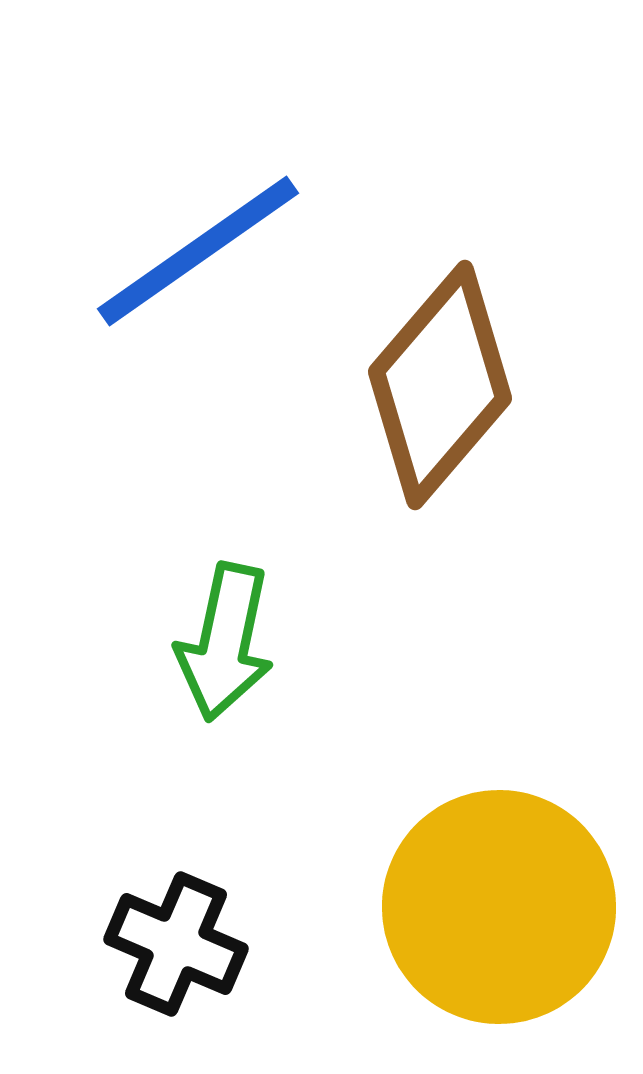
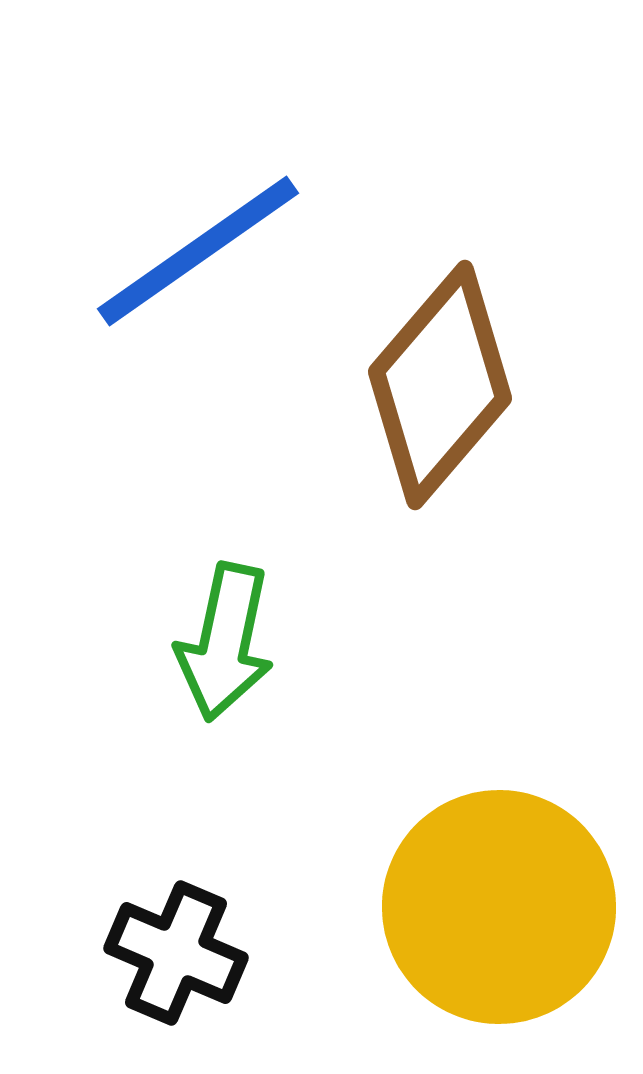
black cross: moved 9 px down
